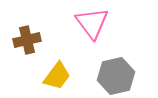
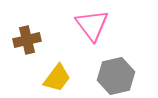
pink triangle: moved 2 px down
yellow trapezoid: moved 2 px down
